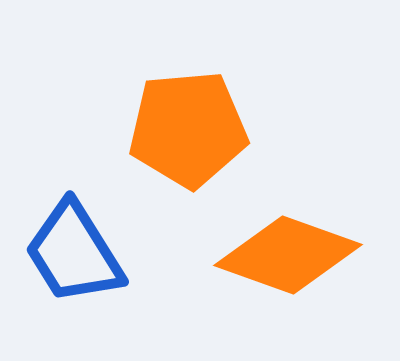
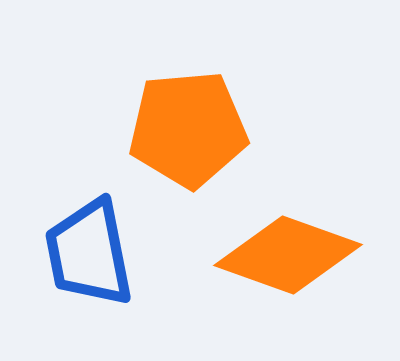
blue trapezoid: moved 15 px right; rotated 21 degrees clockwise
